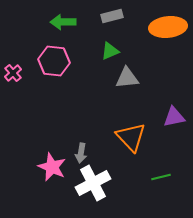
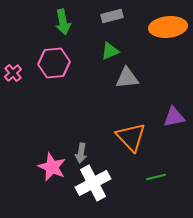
green arrow: rotated 100 degrees counterclockwise
pink hexagon: moved 2 px down; rotated 12 degrees counterclockwise
green line: moved 5 px left
